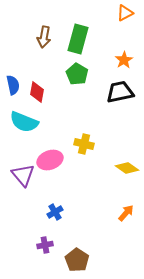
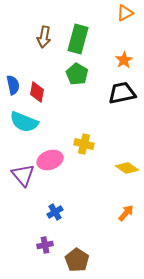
black trapezoid: moved 2 px right, 1 px down
